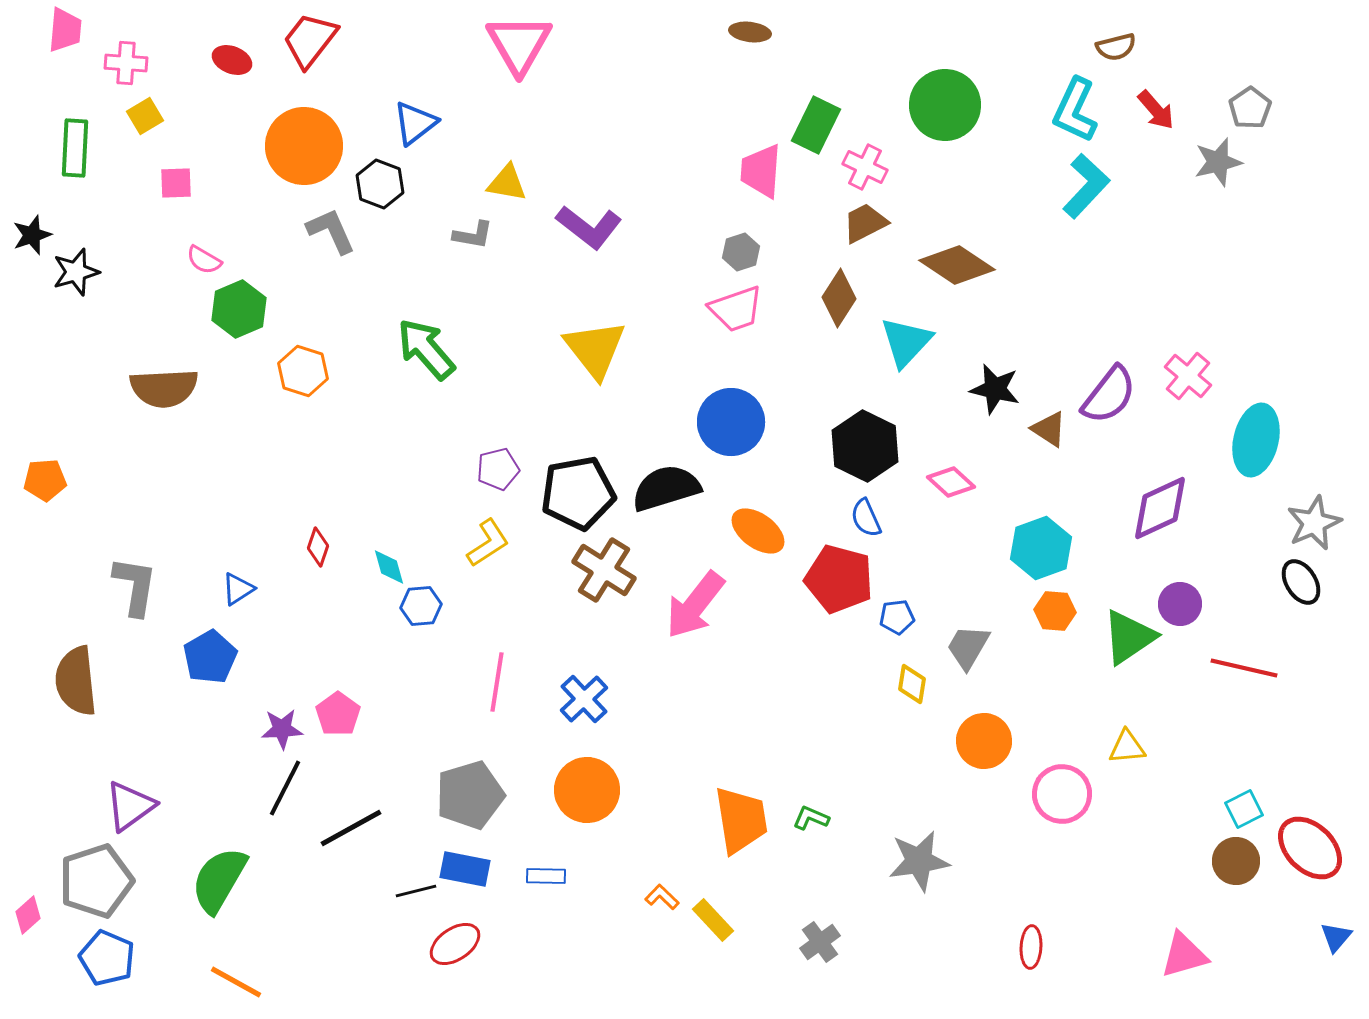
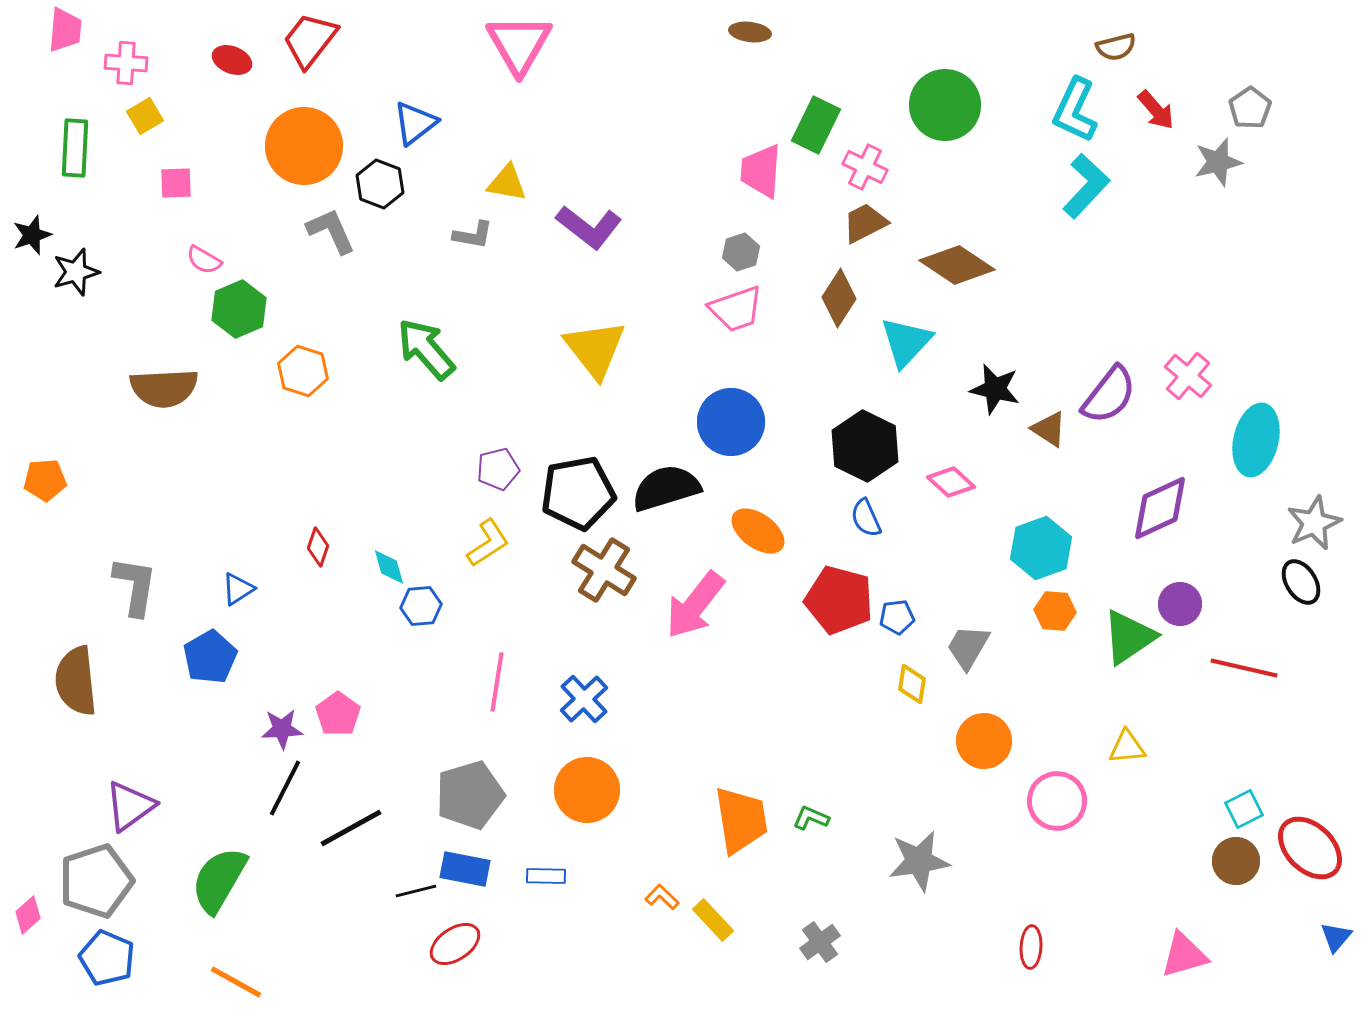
red pentagon at (839, 579): moved 21 px down
pink circle at (1062, 794): moved 5 px left, 7 px down
